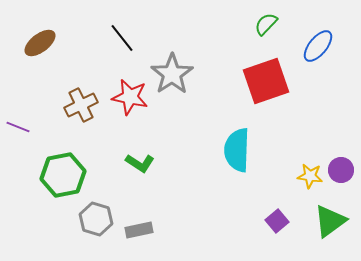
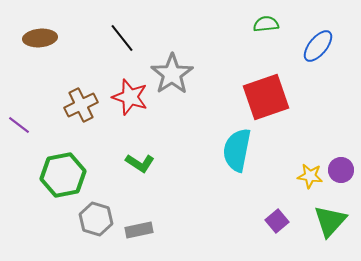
green semicircle: rotated 40 degrees clockwise
brown ellipse: moved 5 px up; rotated 32 degrees clockwise
red square: moved 16 px down
red star: rotated 6 degrees clockwise
purple line: moved 1 px right, 2 px up; rotated 15 degrees clockwise
cyan semicircle: rotated 9 degrees clockwise
green triangle: rotated 12 degrees counterclockwise
